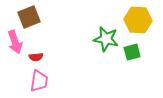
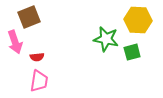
red semicircle: moved 1 px right
